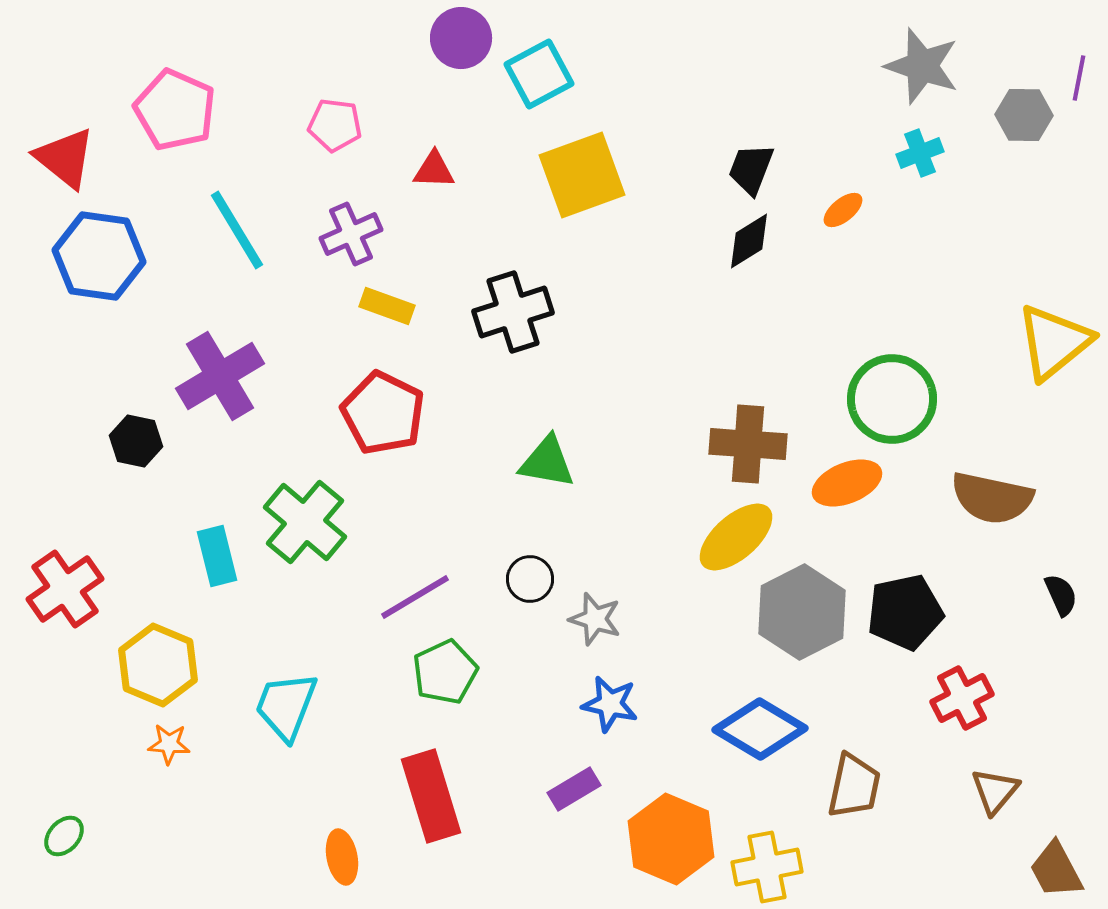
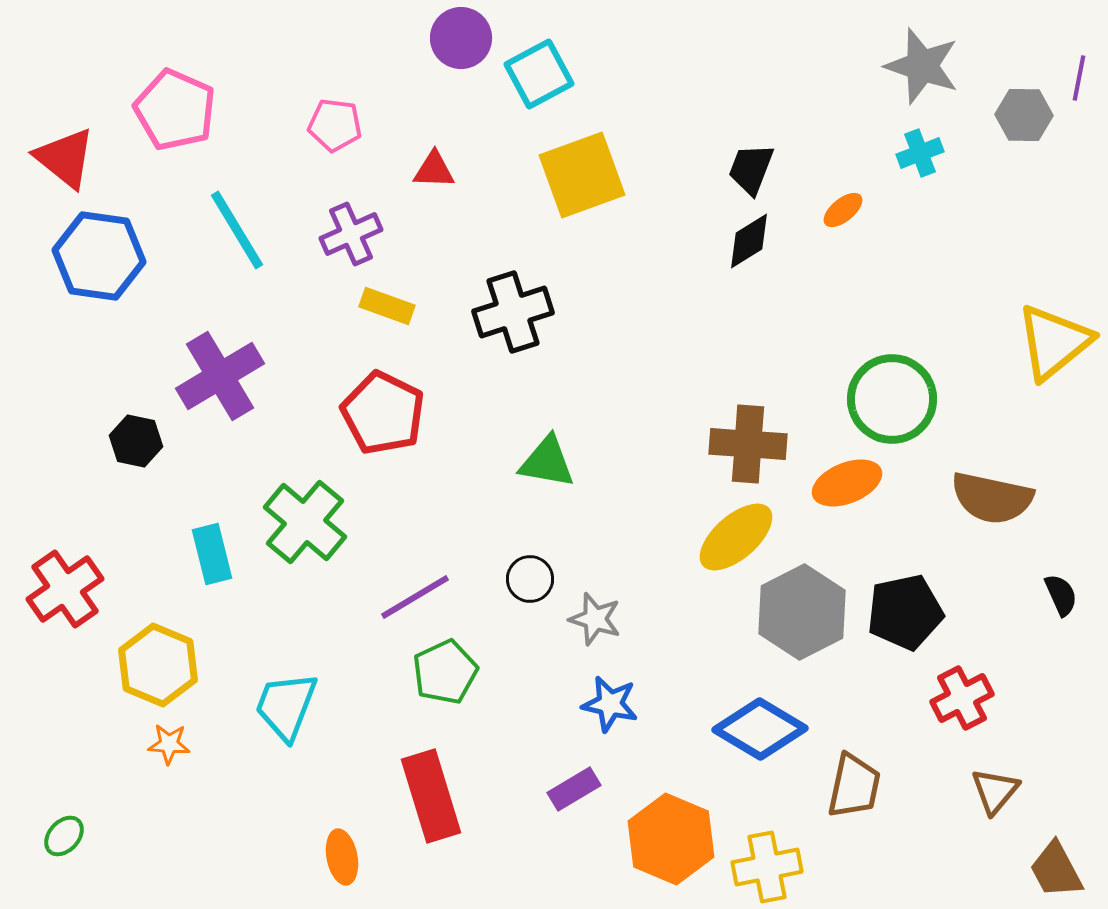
cyan rectangle at (217, 556): moved 5 px left, 2 px up
